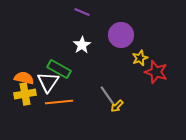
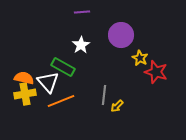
purple line: rotated 28 degrees counterclockwise
white star: moved 1 px left
yellow star: rotated 21 degrees counterclockwise
green rectangle: moved 4 px right, 2 px up
white triangle: rotated 15 degrees counterclockwise
gray line: moved 3 px left; rotated 42 degrees clockwise
orange line: moved 2 px right, 1 px up; rotated 16 degrees counterclockwise
